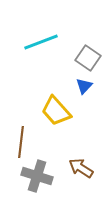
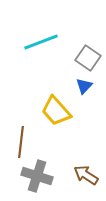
brown arrow: moved 5 px right, 7 px down
